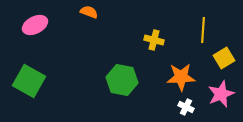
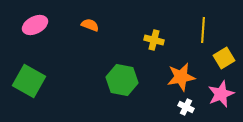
orange semicircle: moved 1 px right, 13 px down
orange star: rotated 8 degrees counterclockwise
